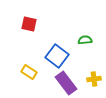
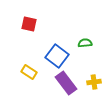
green semicircle: moved 3 px down
yellow cross: moved 3 px down
